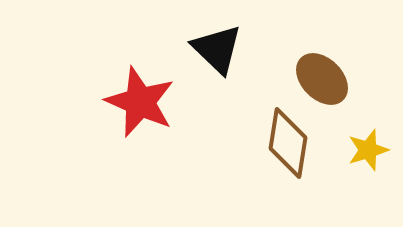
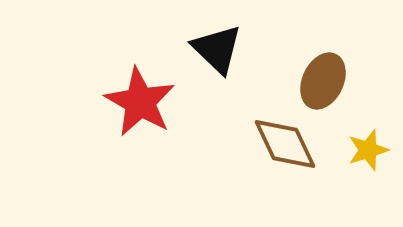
brown ellipse: moved 1 px right, 2 px down; rotated 70 degrees clockwise
red star: rotated 6 degrees clockwise
brown diamond: moved 3 px left, 1 px down; rotated 34 degrees counterclockwise
